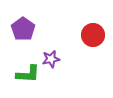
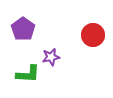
purple star: moved 2 px up
